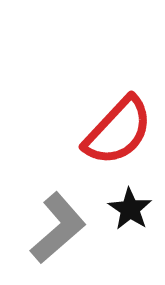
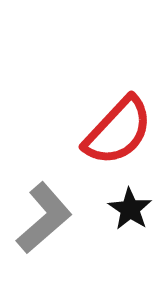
gray L-shape: moved 14 px left, 10 px up
